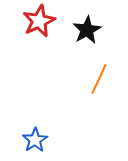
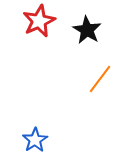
black star: rotated 12 degrees counterclockwise
orange line: moved 1 px right; rotated 12 degrees clockwise
